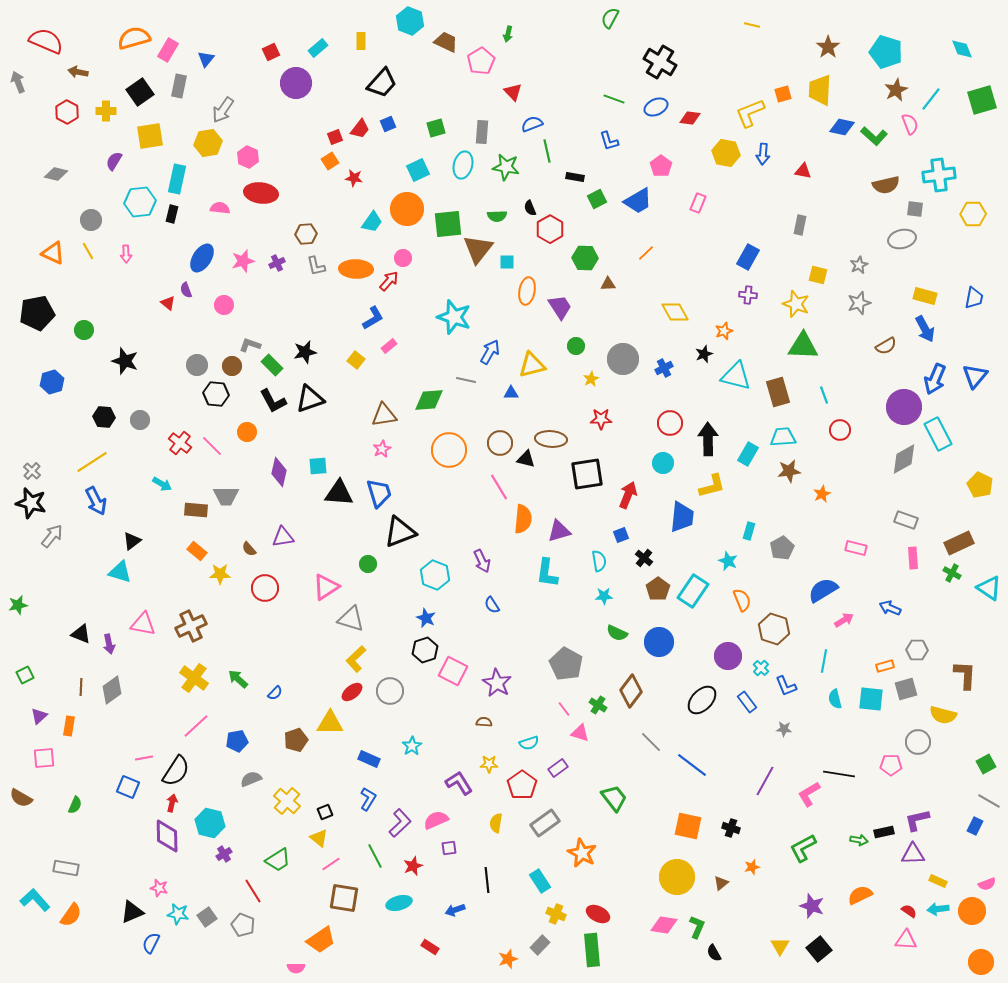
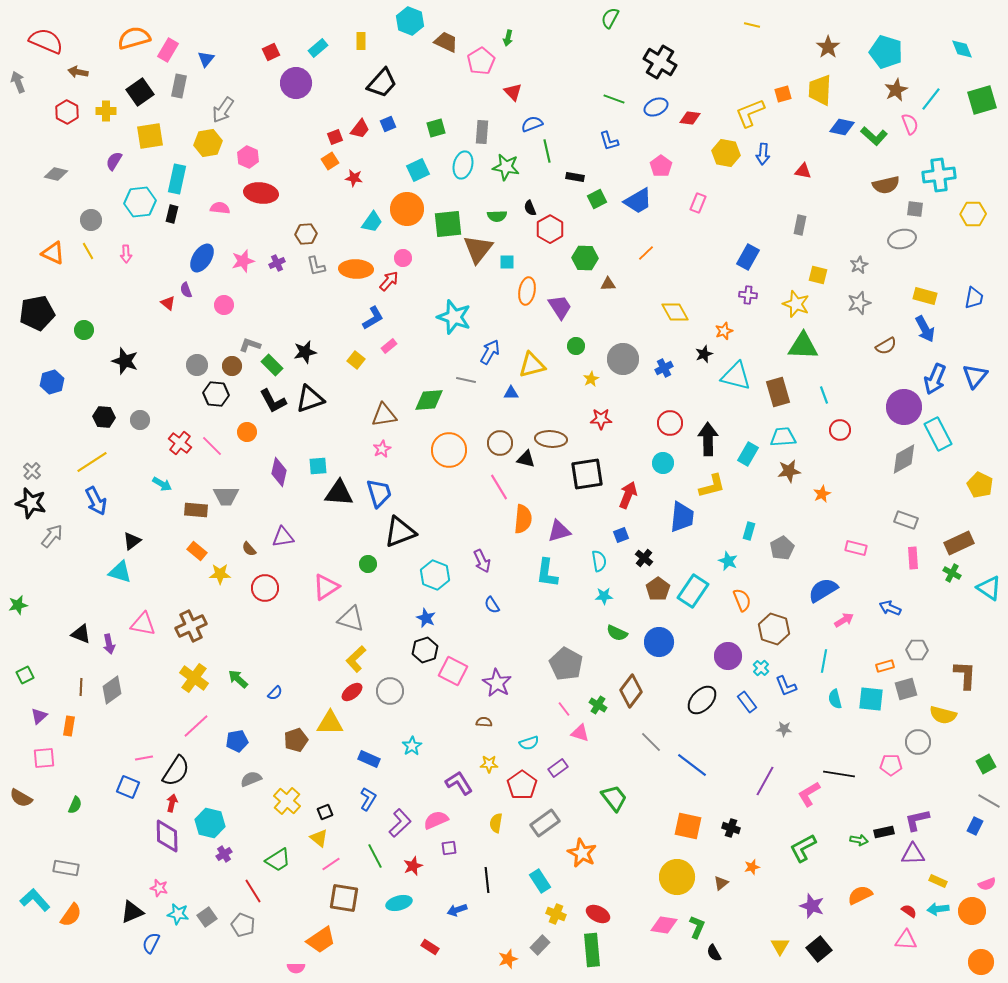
green arrow at (508, 34): moved 4 px down
blue arrow at (455, 910): moved 2 px right
